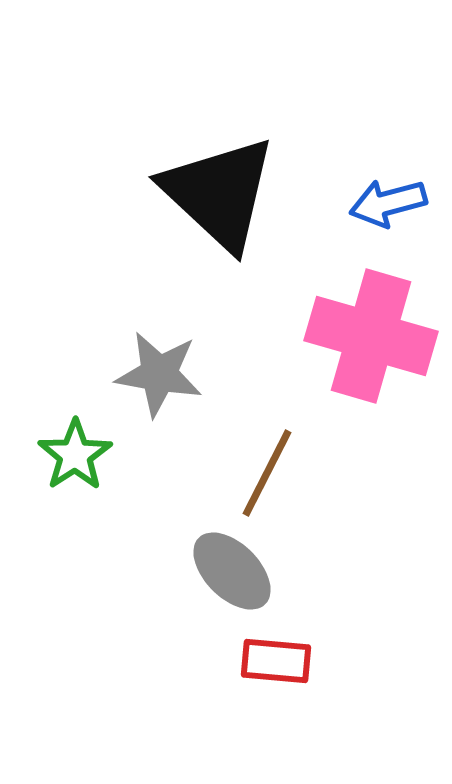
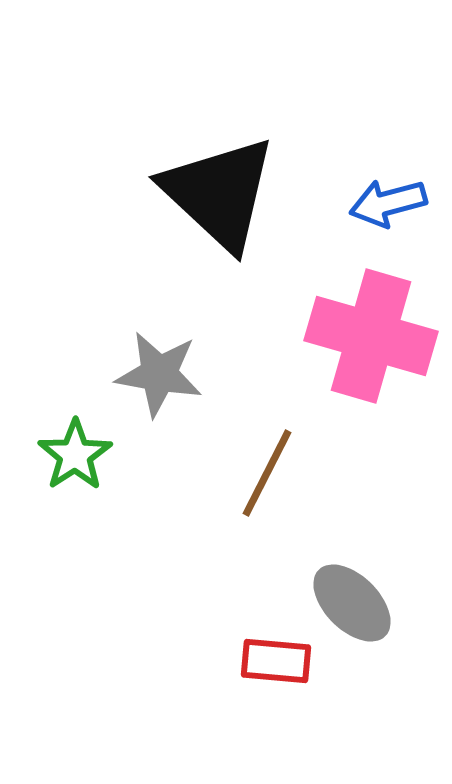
gray ellipse: moved 120 px right, 32 px down
